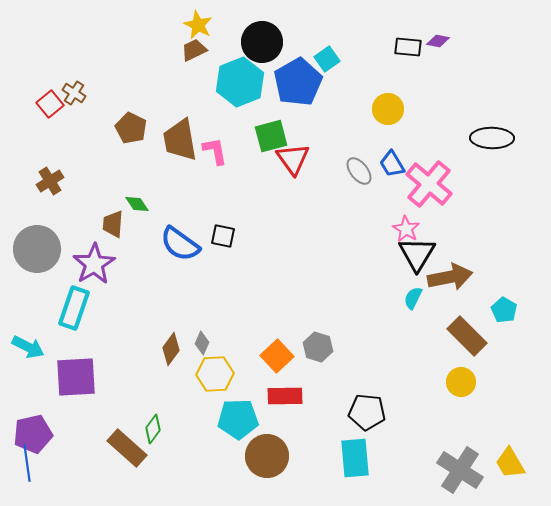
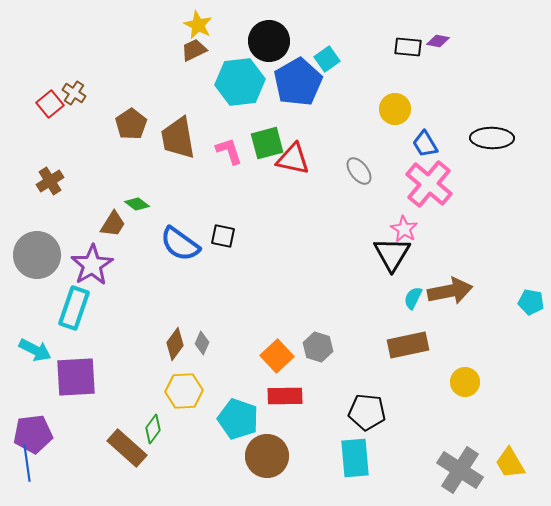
black circle at (262, 42): moved 7 px right, 1 px up
cyan hexagon at (240, 82): rotated 15 degrees clockwise
yellow circle at (388, 109): moved 7 px right
brown pentagon at (131, 128): moved 4 px up; rotated 12 degrees clockwise
green square at (271, 136): moved 4 px left, 7 px down
brown trapezoid at (180, 140): moved 2 px left, 2 px up
pink L-shape at (215, 151): moved 14 px right; rotated 8 degrees counterclockwise
red triangle at (293, 159): rotated 42 degrees counterclockwise
blue trapezoid at (392, 164): moved 33 px right, 20 px up
green diamond at (137, 204): rotated 20 degrees counterclockwise
brown trapezoid at (113, 224): rotated 152 degrees counterclockwise
pink star at (406, 229): moved 2 px left
gray circle at (37, 249): moved 6 px down
black triangle at (417, 254): moved 25 px left
purple star at (94, 264): moved 2 px left, 1 px down
brown arrow at (450, 277): moved 14 px down
cyan pentagon at (504, 310): moved 27 px right, 8 px up; rotated 20 degrees counterclockwise
brown rectangle at (467, 336): moved 59 px left, 9 px down; rotated 57 degrees counterclockwise
cyan arrow at (28, 347): moved 7 px right, 3 px down
brown diamond at (171, 349): moved 4 px right, 5 px up
yellow hexagon at (215, 374): moved 31 px left, 17 px down
yellow circle at (461, 382): moved 4 px right
cyan pentagon at (238, 419): rotated 21 degrees clockwise
purple pentagon at (33, 434): rotated 6 degrees clockwise
